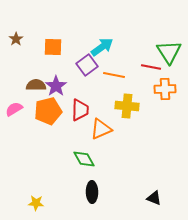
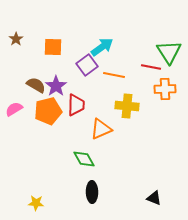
brown semicircle: rotated 30 degrees clockwise
red trapezoid: moved 4 px left, 5 px up
